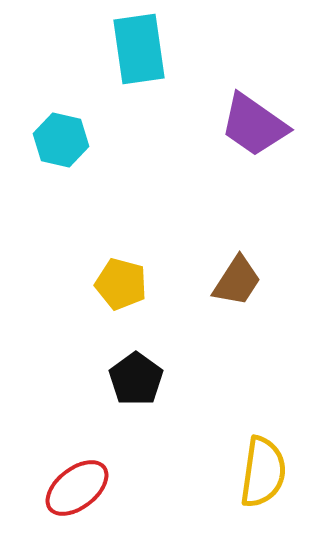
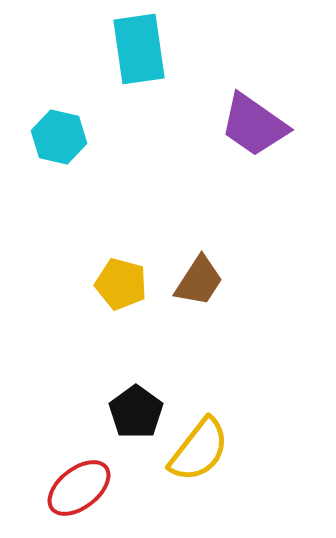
cyan hexagon: moved 2 px left, 3 px up
brown trapezoid: moved 38 px left
black pentagon: moved 33 px down
yellow semicircle: moved 64 px left, 22 px up; rotated 30 degrees clockwise
red ellipse: moved 2 px right
